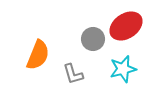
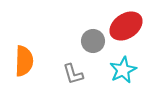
gray circle: moved 2 px down
orange semicircle: moved 14 px left, 6 px down; rotated 20 degrees counterclockwise
cyan star: moved 1 px down; rotated 12 degrees counterclockwise
